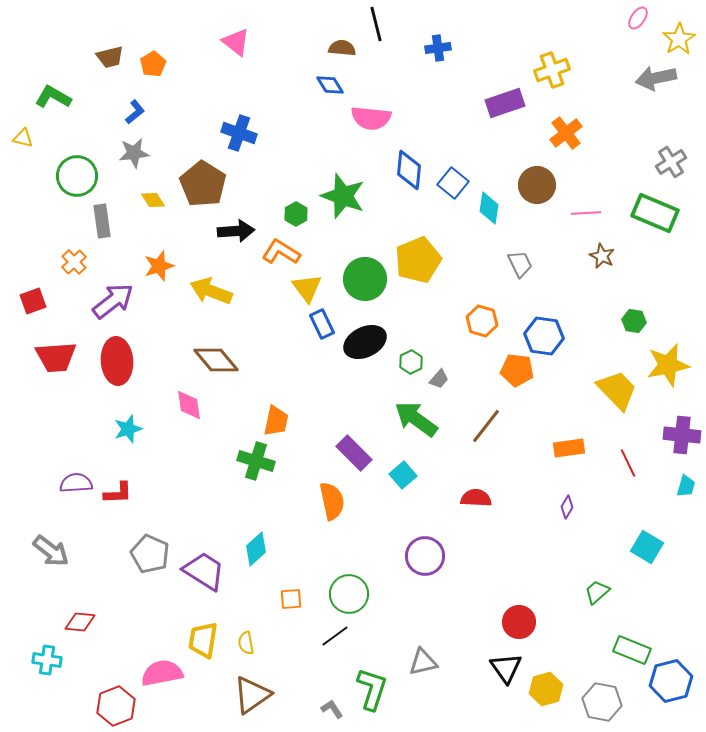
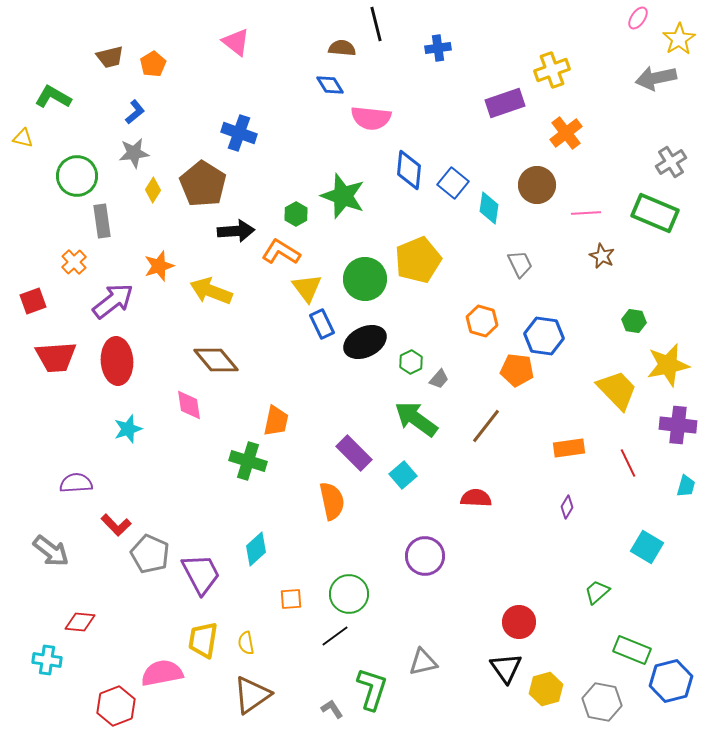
yellow diamond at (153, 200): moved 10 px up; rotated 65 degrees clockwise
purple cross at (682, 435): moved 4 px left, 10 px up
green cross at (256, 461): moved 8 px left
red L-shape at (118, 493): moved 2 px left, 32 px down; rotated 48 degrees clockwise
purple trapezoid at (204, 571): moved 3 px left, 3 px down; rotated 30 degrees clockwise
